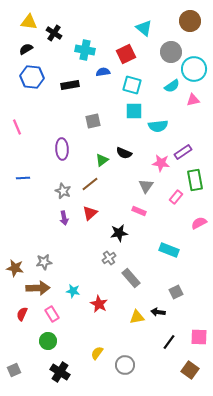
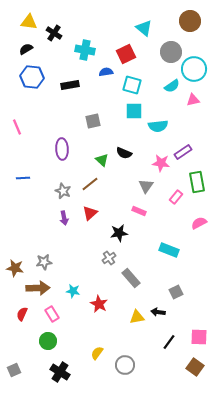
blue semicircle at (103, 72): moved 3 px right
green triangle at (102, 160): rotated 40 degrees counterclockwise
green rectangle at (195, 180): moved 2 px right, 2 px down
brown square at (190, 370): moved 5 px right, 3 px up
